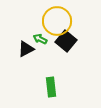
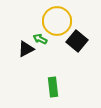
black square: moved 11 px right
green rectangle: moved 2 px right
